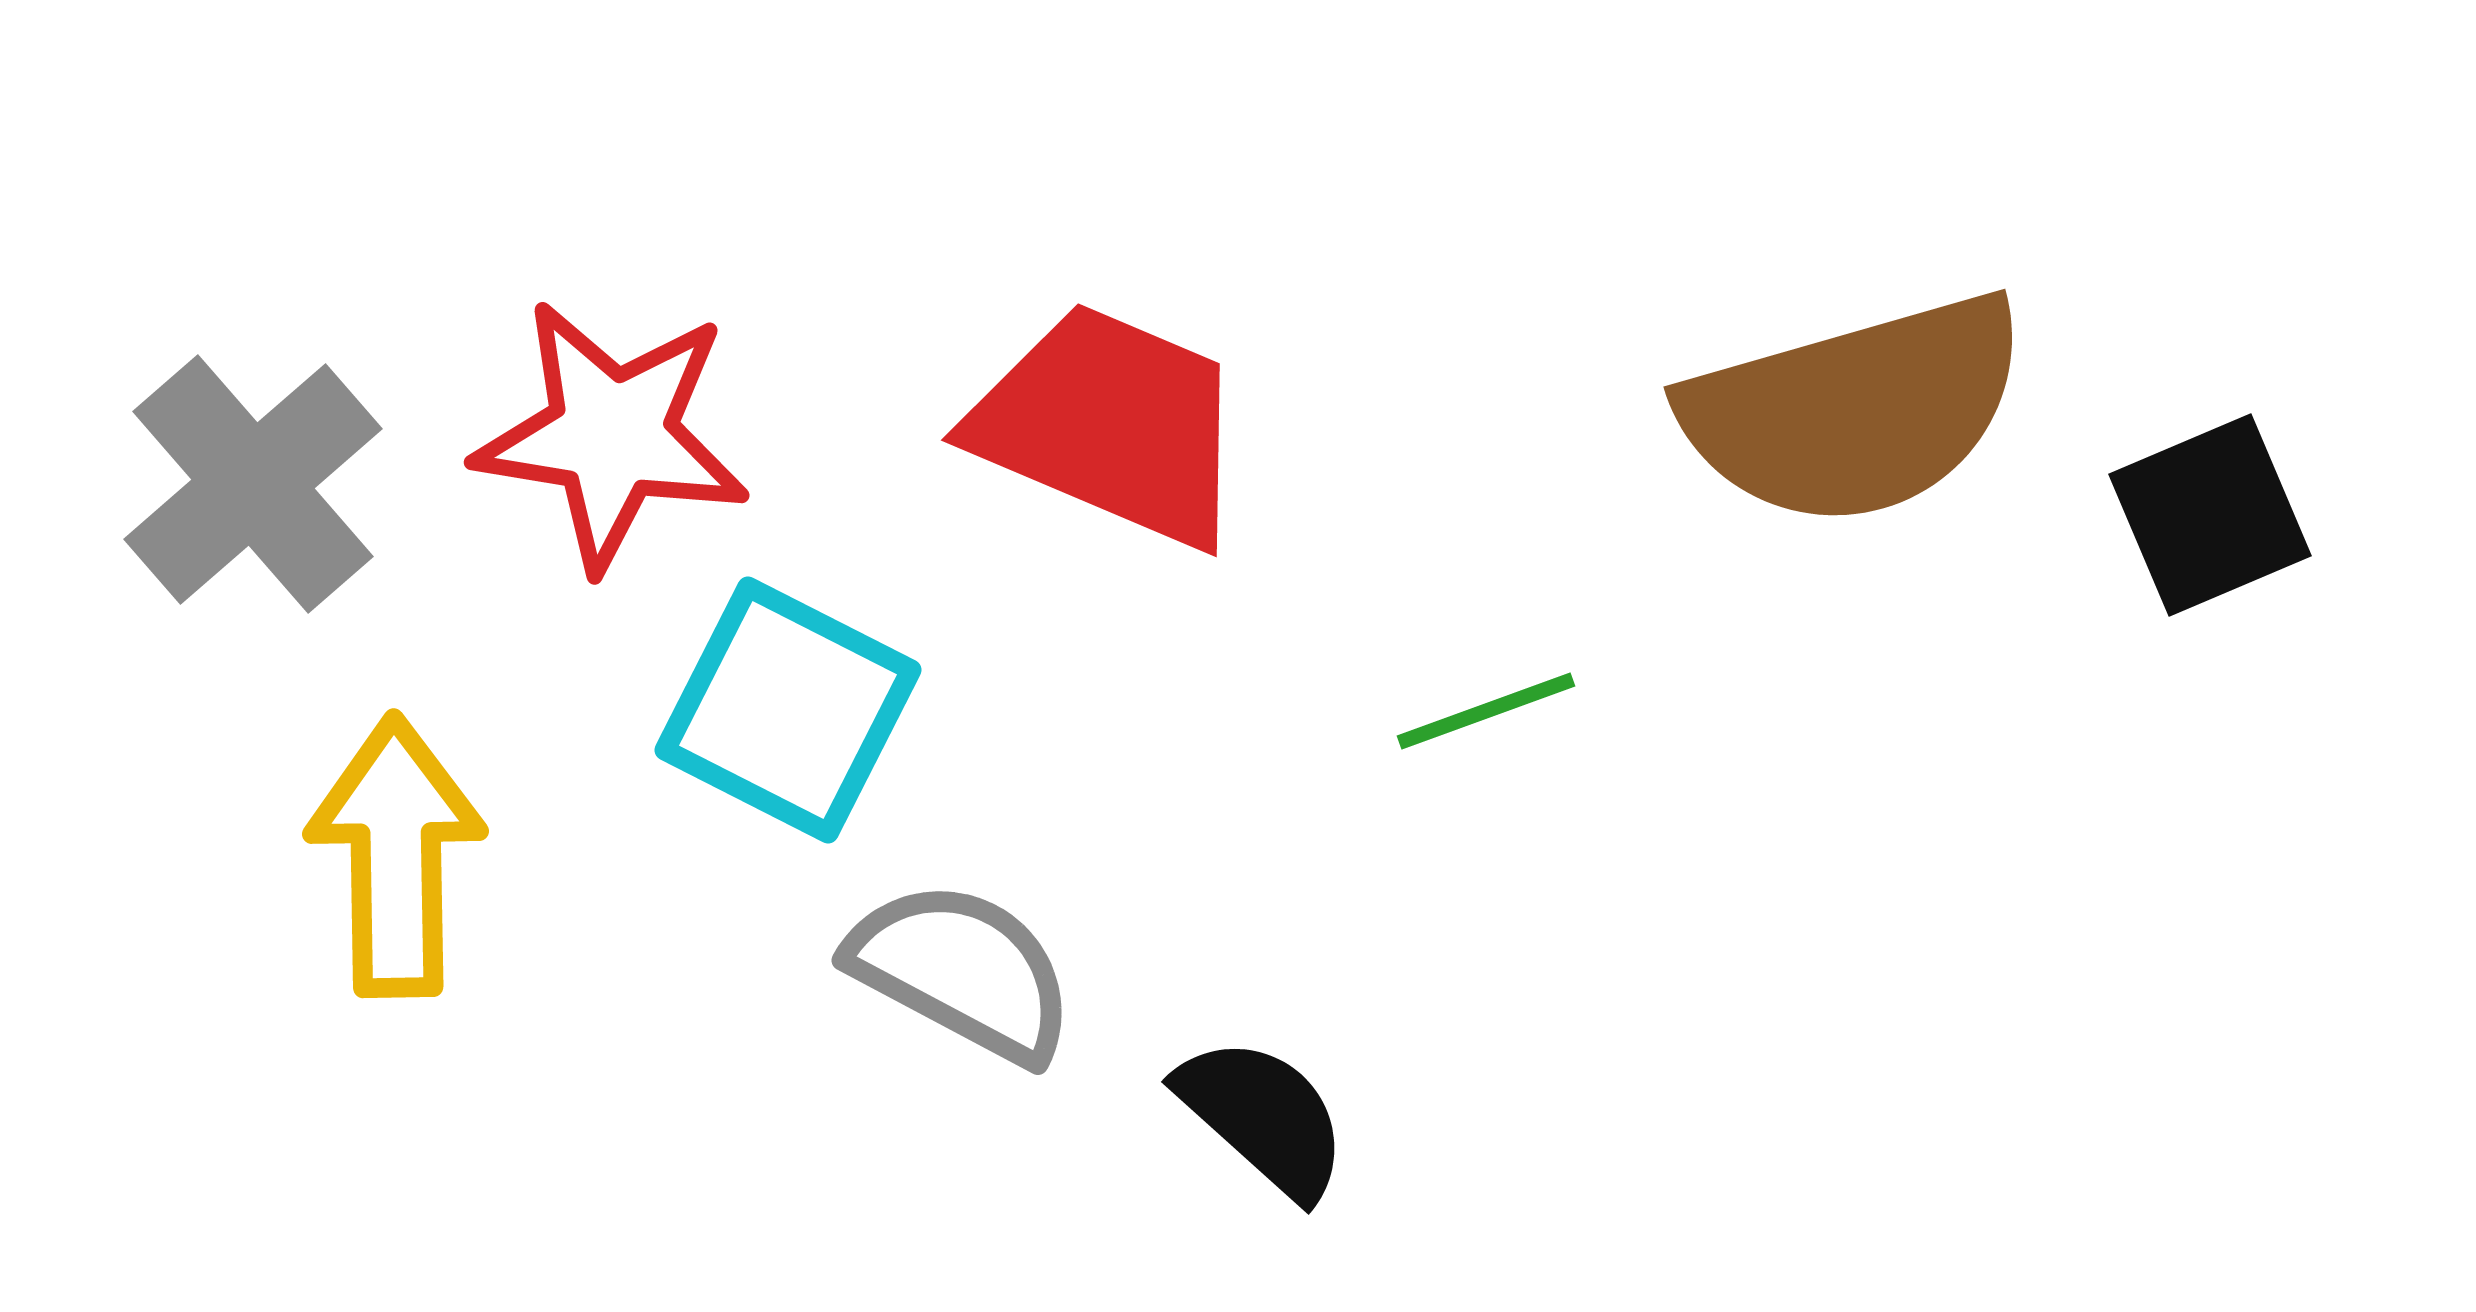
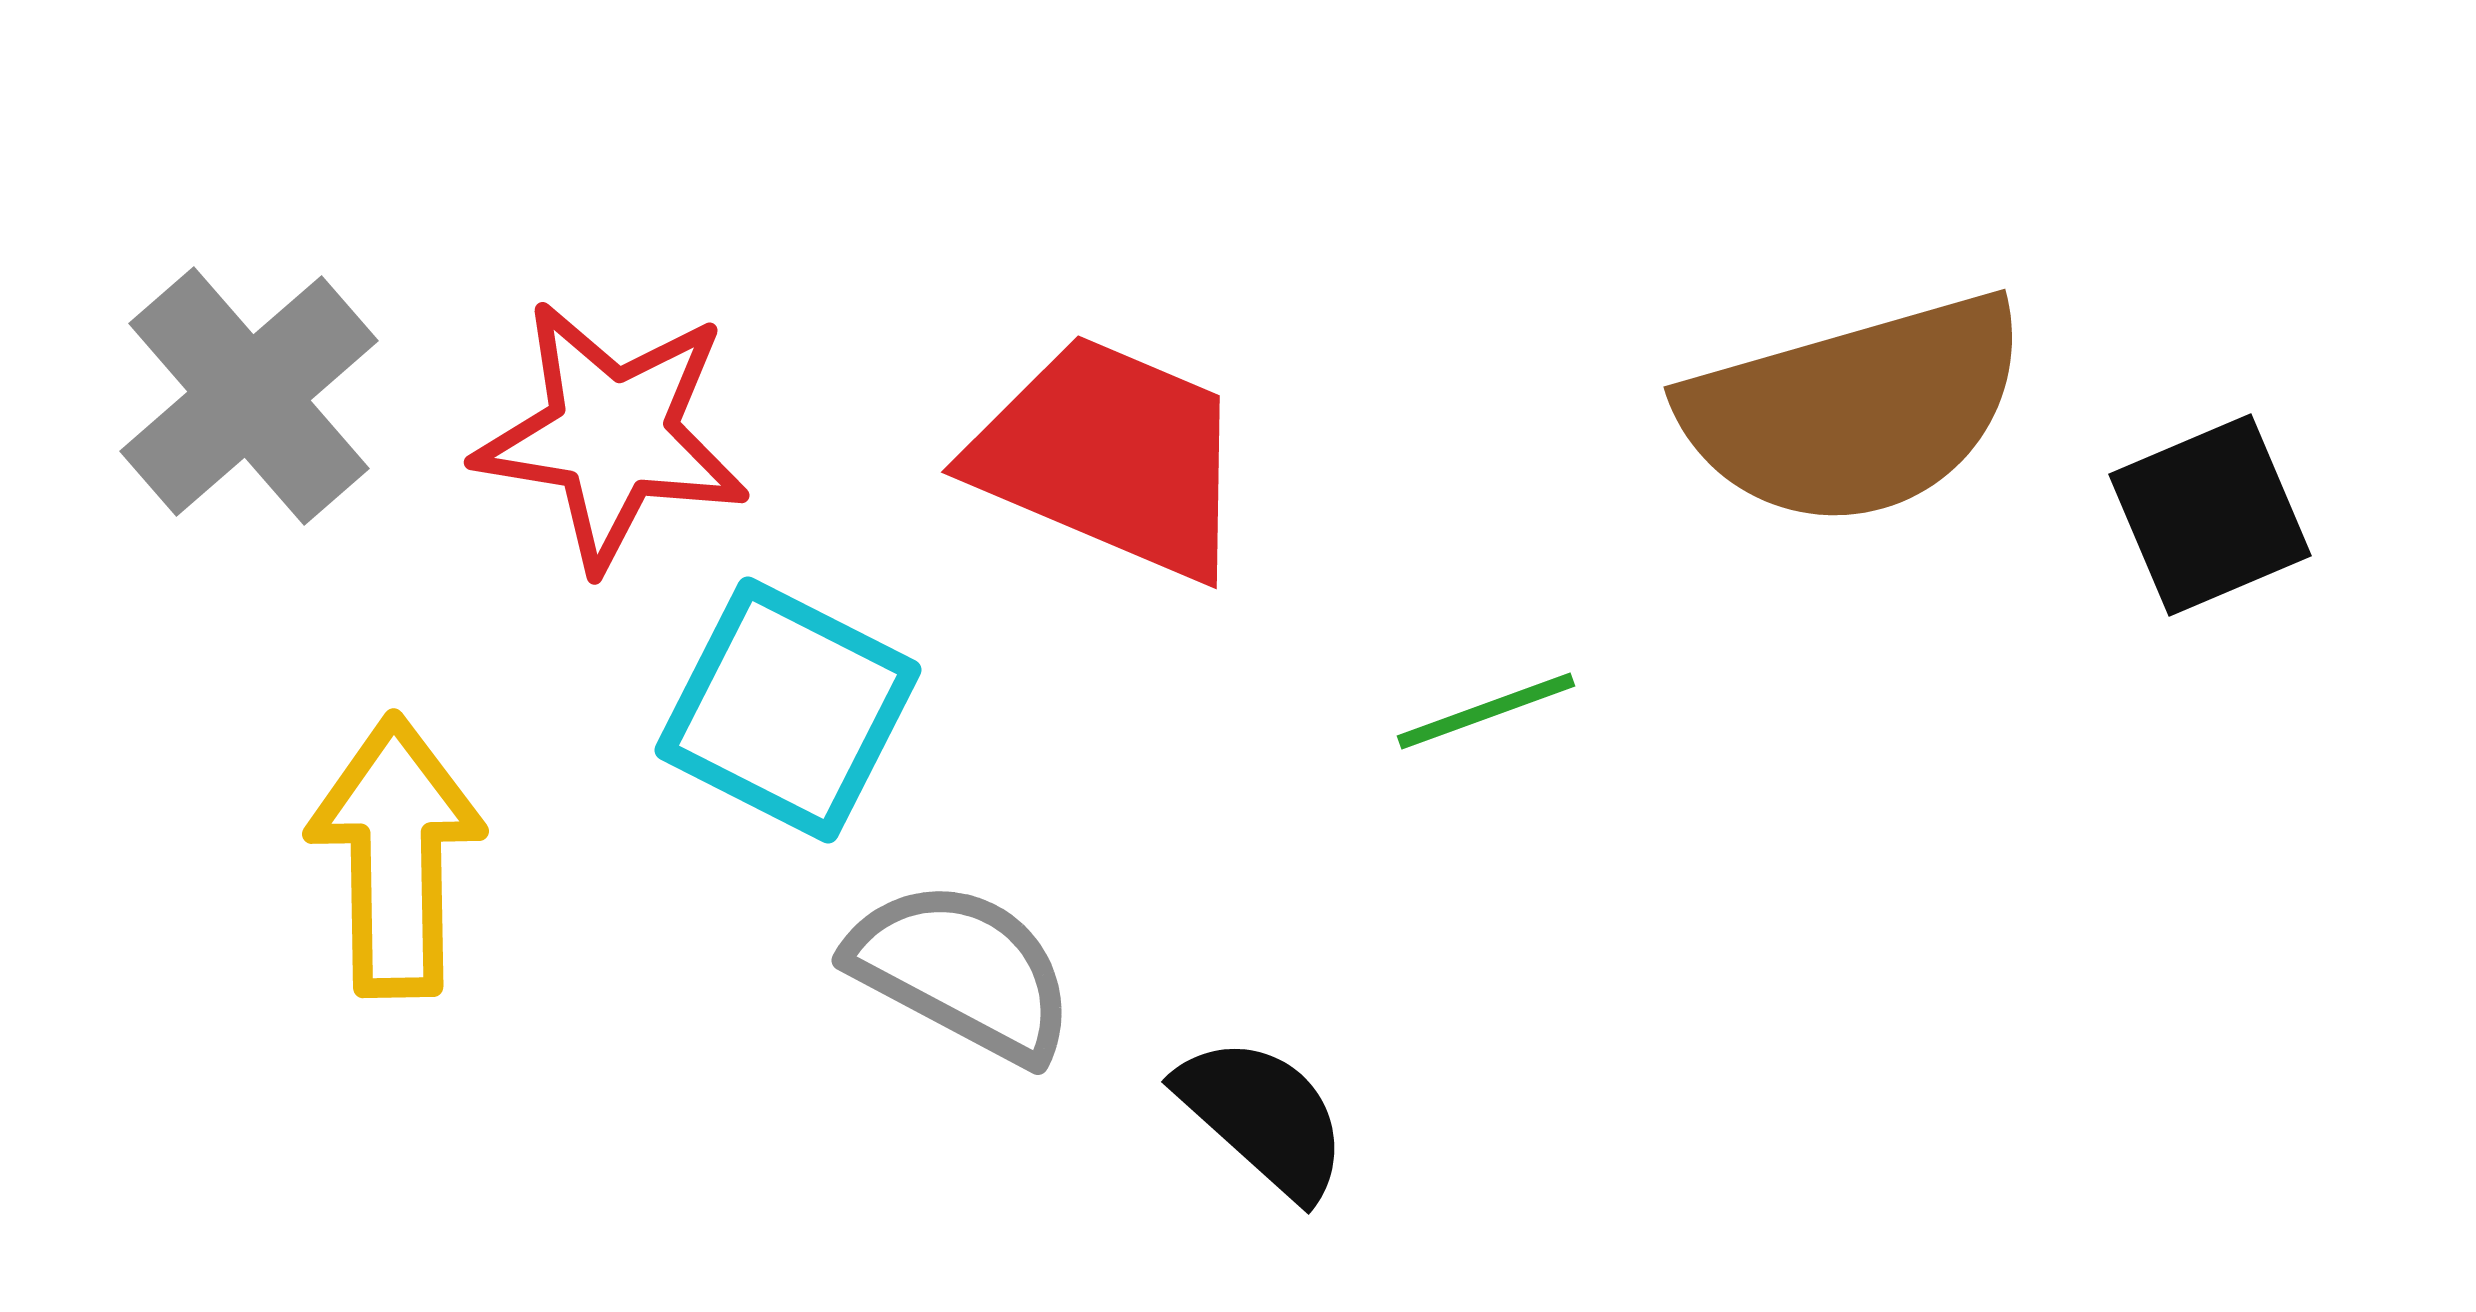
red trapezoid: moved 32 px down
gray cross: moved 4 px left, 88 px up
